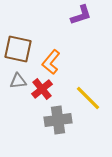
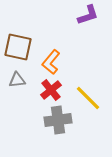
purple L-shape: moved 7 px right
brown square: moved 2 px up
gray triangle: moved 1 px left, 1 px up
red cross: moved 9 px right, 1 px down
